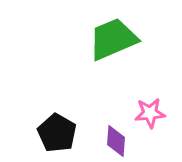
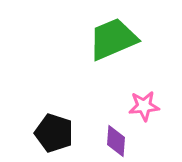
pink star: moved 6 px left, 7 px up
black pentagon: moved 3 px left; rotated 12 degrees counterclockwise
